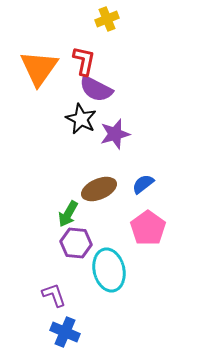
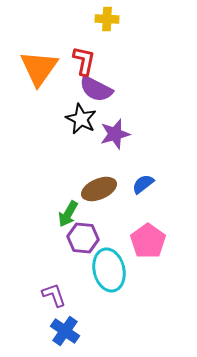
yellow cross: rotated 25 degrees clockwise
pink pentagon: moved 13 px down
purple hexagon: moved 7 px right, 5 px up
blue cross: moved 1 px up; rotated 12 degrees clockwise
